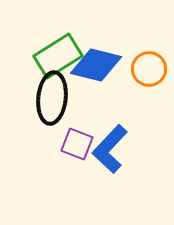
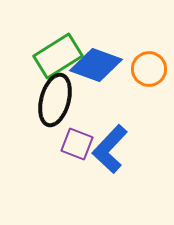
blue diamond: rotated 6 degrees clockwise
black ellipse: moved 3 px right, 2 px down; rotated 9 degrees clockwise
